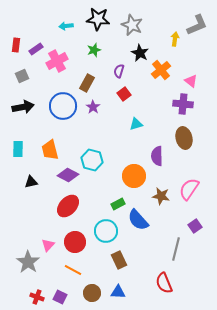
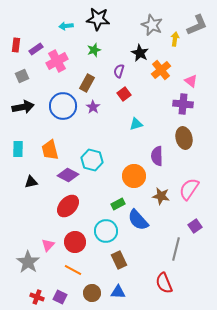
gray star at (132, 25): moved 20 px right
